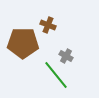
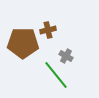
brown cross: moved 5 px down; rotated 35 degrees counterclockwise
